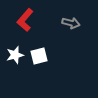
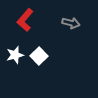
white square: rotated 30 degrees counterclockwise
